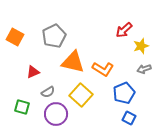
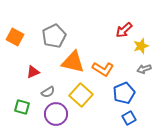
blue square: rotated 32 degrees clockwise
